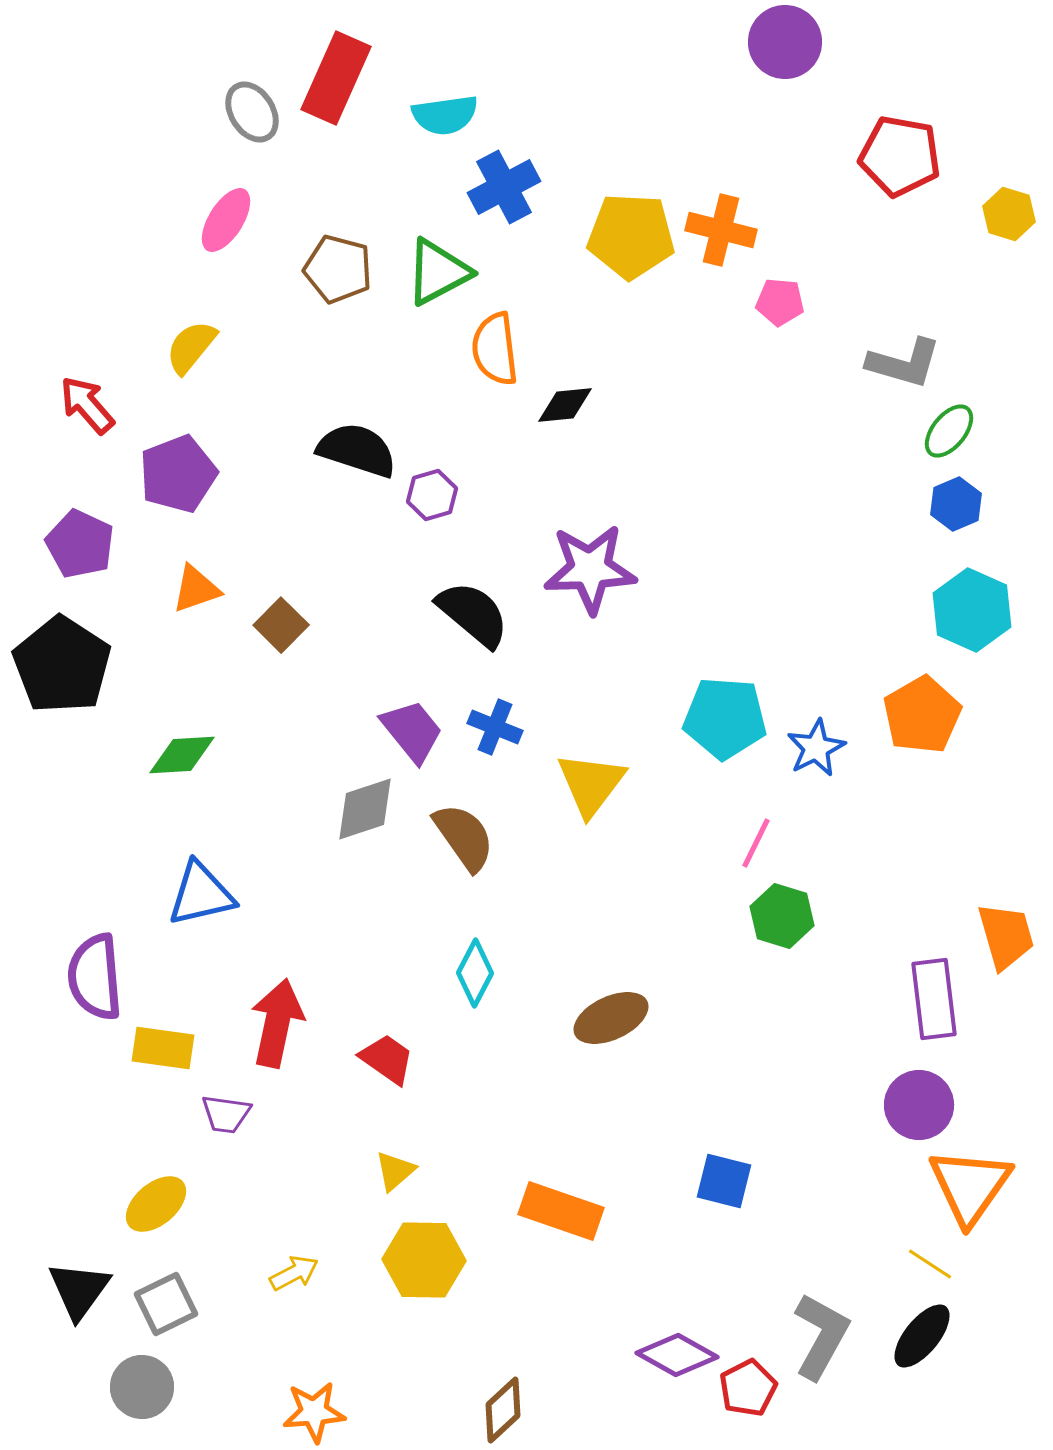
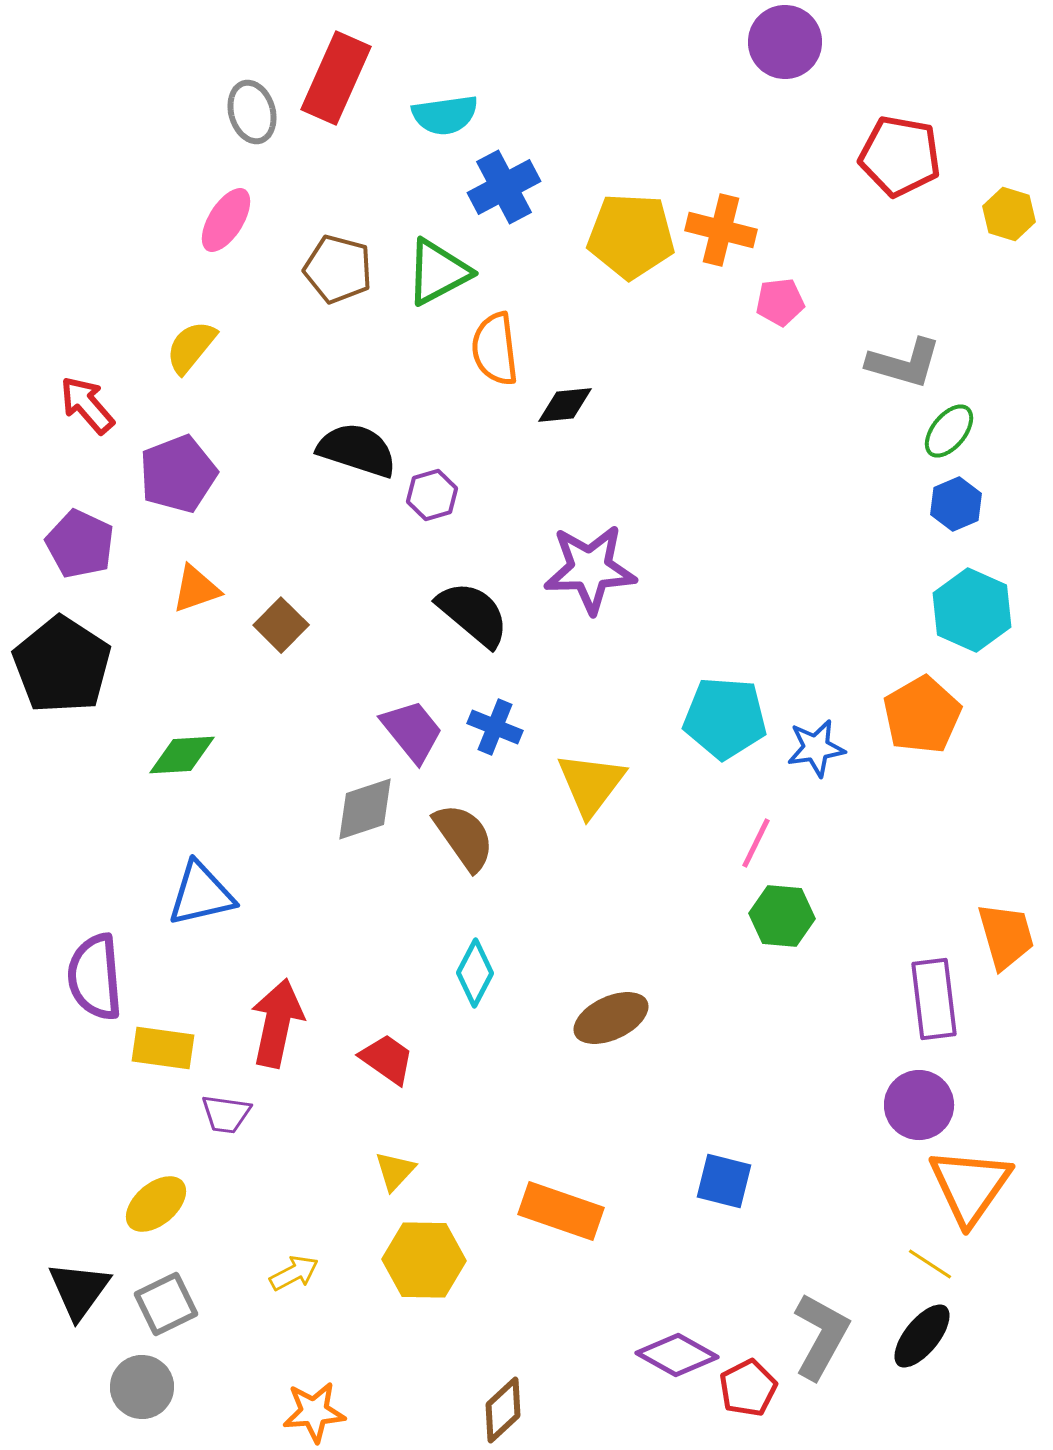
gray ellipse at (252, 112): rotated 16 degrees clockwise
pink pentagon at (780, 302): rotated 12 degrees counterclockwise
blue star at (816, 748): rotated 18 degrees clockwise
green hexagon at (782, 916): rotated 12 degrees counterclockwise
yellow triangle at (395, 1171): rotated 6 degrees counterclockwise
